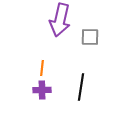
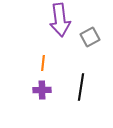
purple arrow: rotated 20 degrees counterclockwise
gray square: rotated 30 degrees counterclockwise
orange line: moved 1 px right, 5 px up
